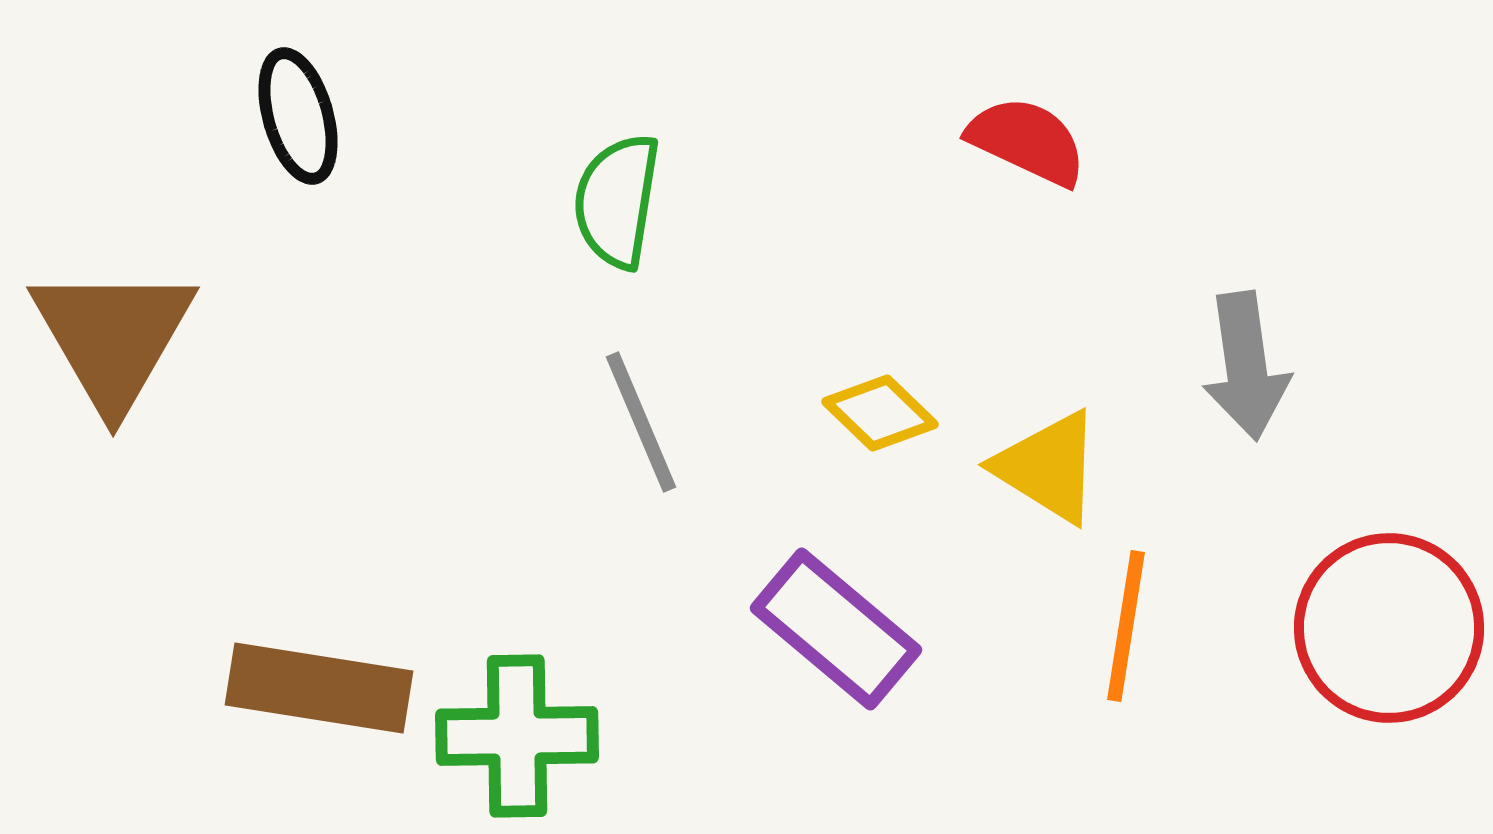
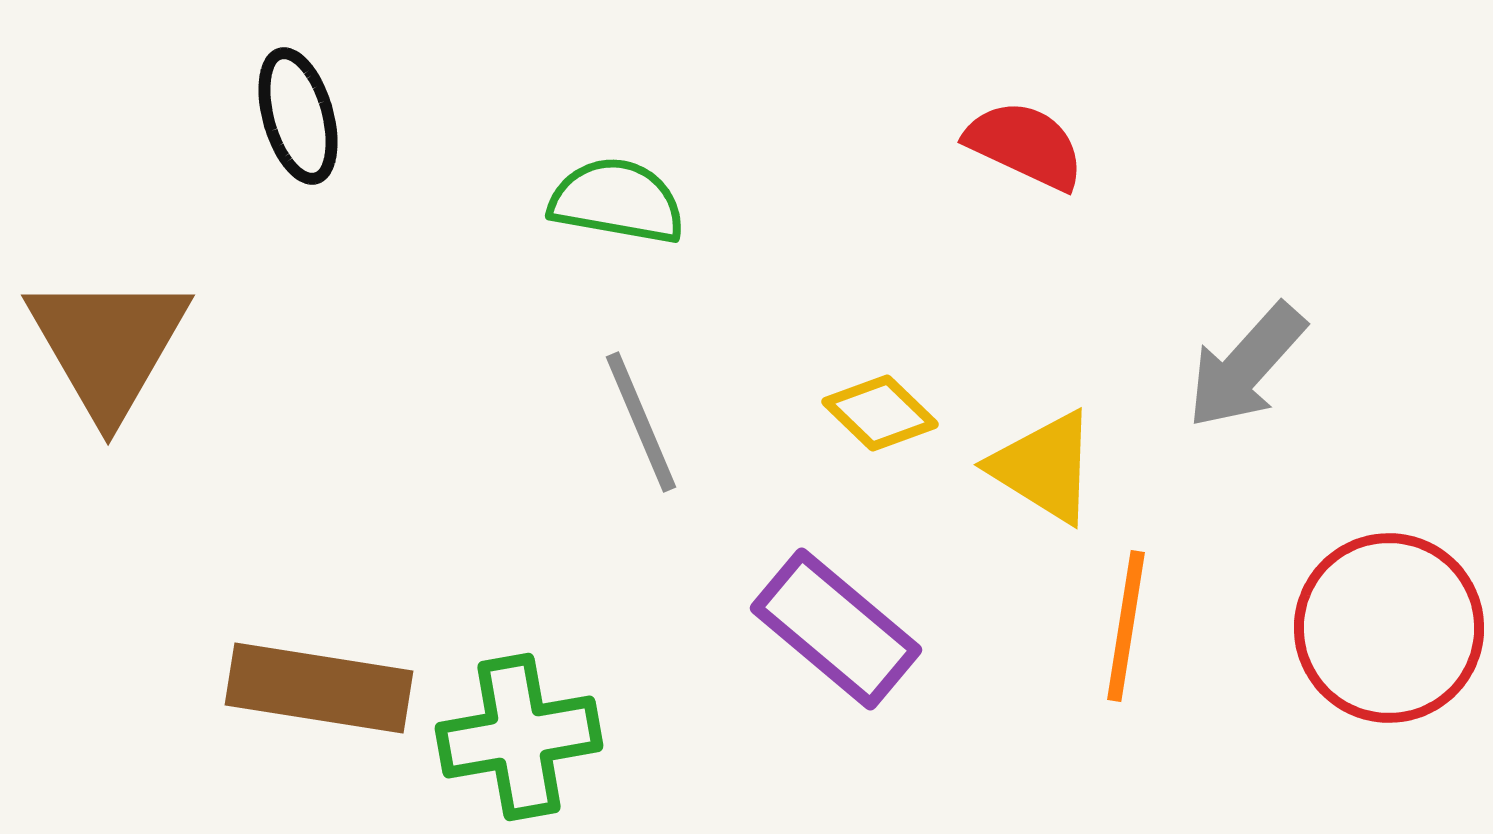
red semicircle: moved 2 px left, 4 px down
green semicircle: rotated 91 degrees clockwise
brown triangle: moved 5 px left, 8 px down
gray arrow: rotated 50 degrees clockwise
yellow triangle: moved 4 px left
green cross: moved 2 px right, 1 px down; rotated 9 degrees counterclockwise
